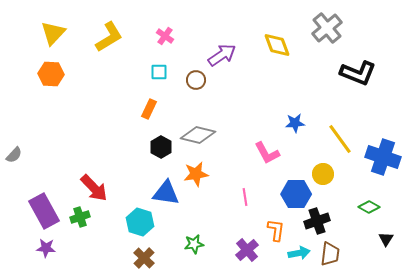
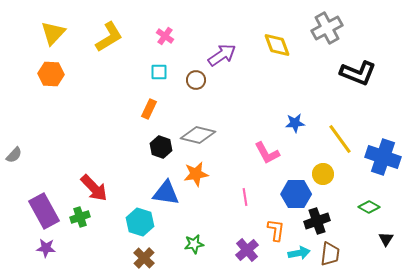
gray cross: rotated 12 degrees clockwise
black hexagon: rotated 10 degrees counterclockwise
